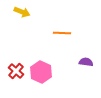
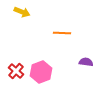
pink hexagon: rotated 15 degrees clockwise
